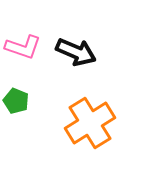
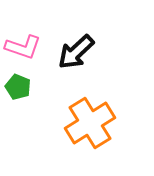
black arrow: rotated 114 degrees clockwise
green pentagon: moved 2 px right, 14 px up
